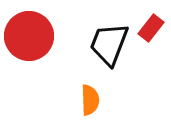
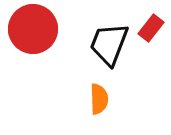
red circle: moved 4 px right, 7 px up
orange semicircle: moved 9 px right, 1 px up
